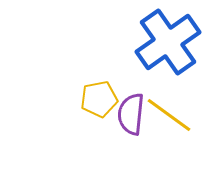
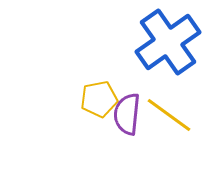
purple semicircle: moved 4 px left
